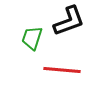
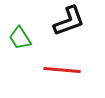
green trapezoid: moved 12 px left; rotated 50 degrees counterclockwise
